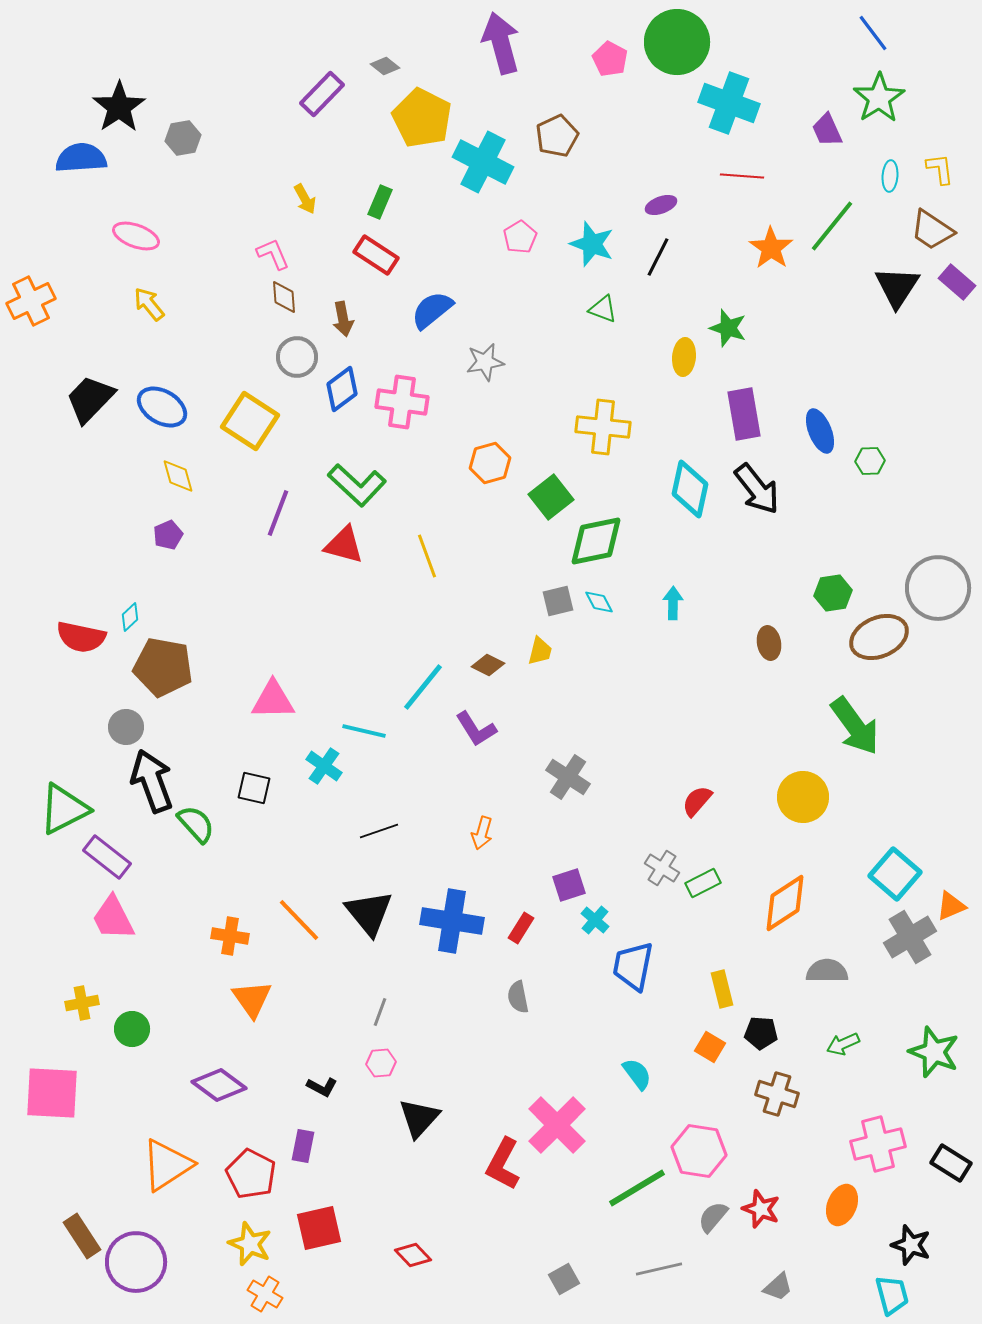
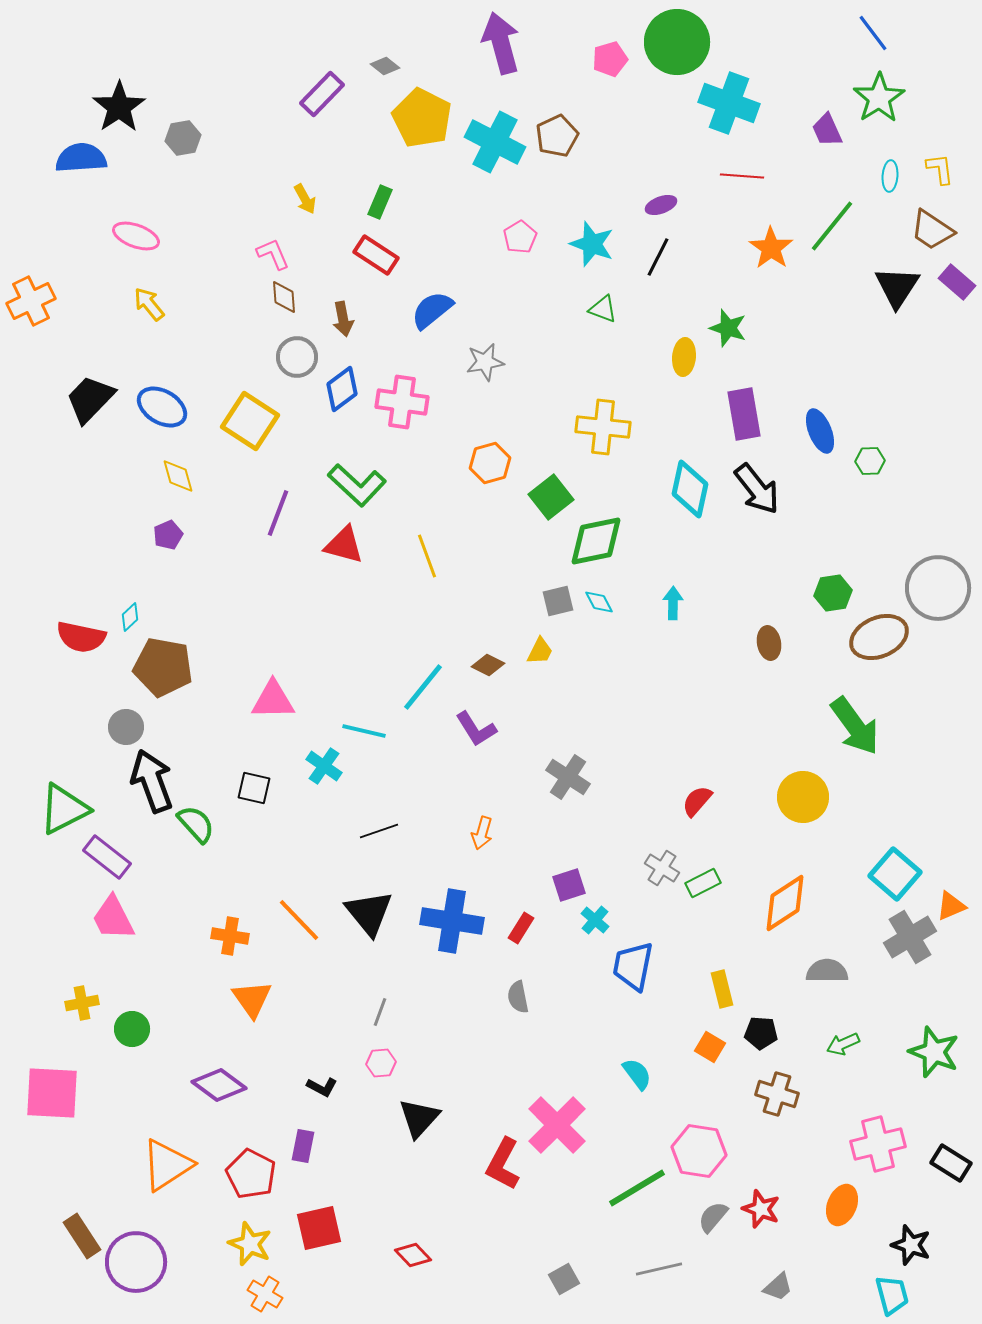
pink pentagon at (610, 59): rotated 28 degrees clockwise
cyan cross at (483, 162): moved 12 px right, 20 px up
yellow trapezoid at (540, 651): rotated 12 degrees clockwise
